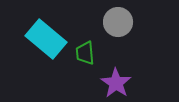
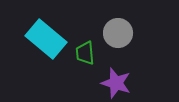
gray circle: moved 11 px down
purple star: rotated 16 degrees counterclockwise
